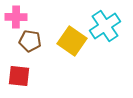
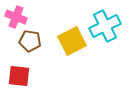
pink cross: rotated 20 degrees clockwise
cyan cross: rotated 8 degrees clockwise
yellow square: rotated 28 degrees clockwise
